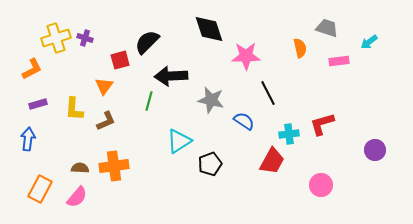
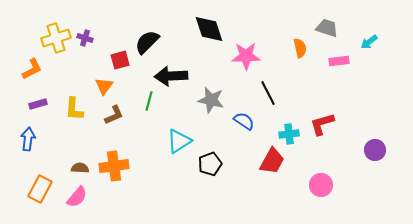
brown L-shape: moved 8 px right, 6 px up
